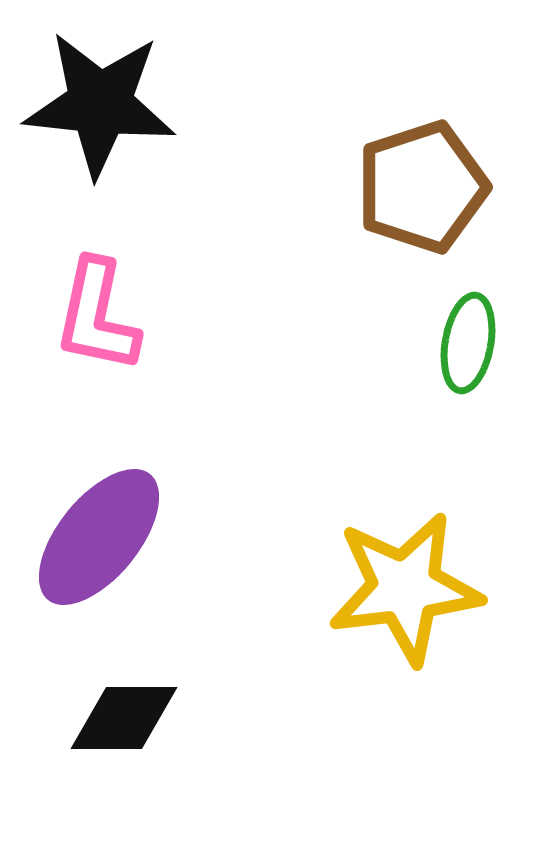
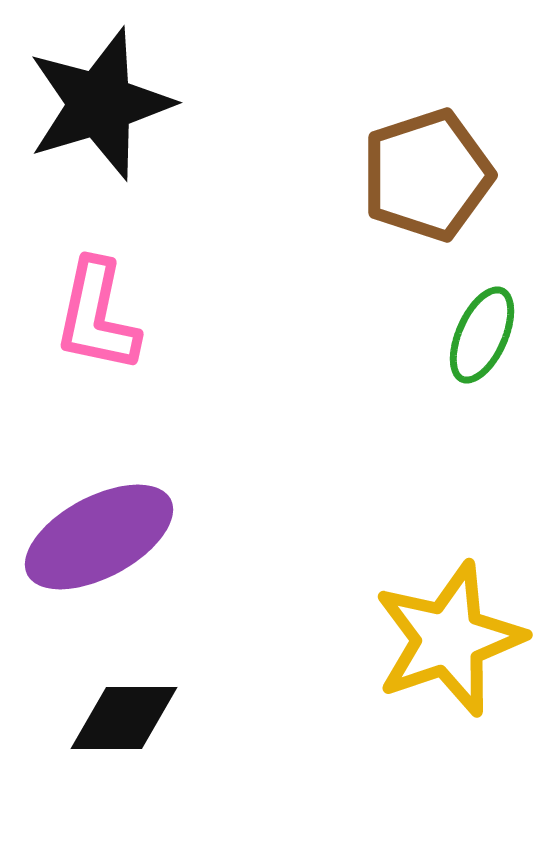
black star: rotated 23 degrees counterclockwise
brown pentagon: moved 5 px right, 12 px up
green ellipse: moved 14 px right, 8 px up; rotated 14 degrees clockwise
purple ellipse: rotated 23 degrees clockwise
yellow star: moved 44 px right, 51 px down; rotated 12 degrees counterclockwise
